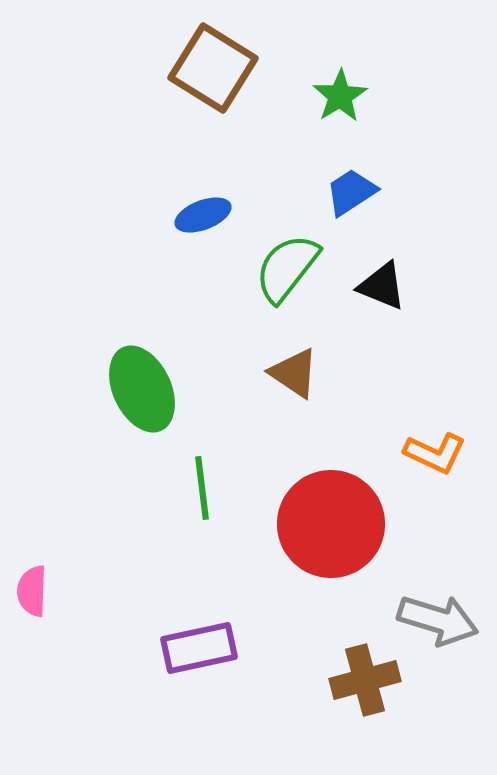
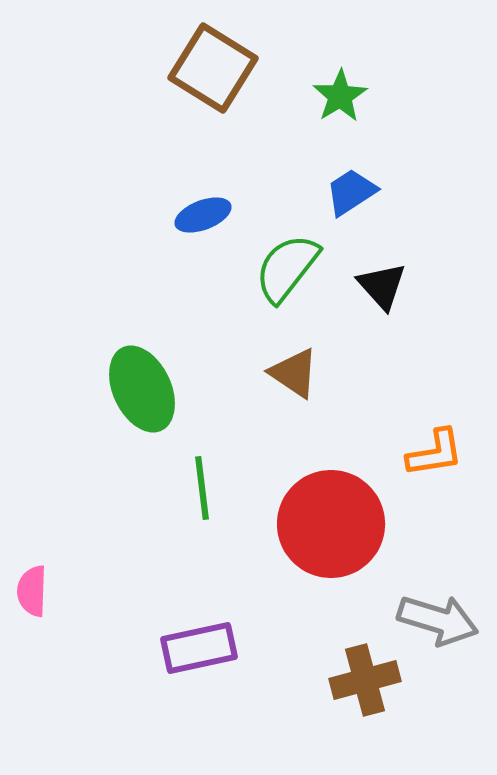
black triangle: rotated 26 degrees clockwise
orange L-shape: rotated 34 degrees counterclockwise
